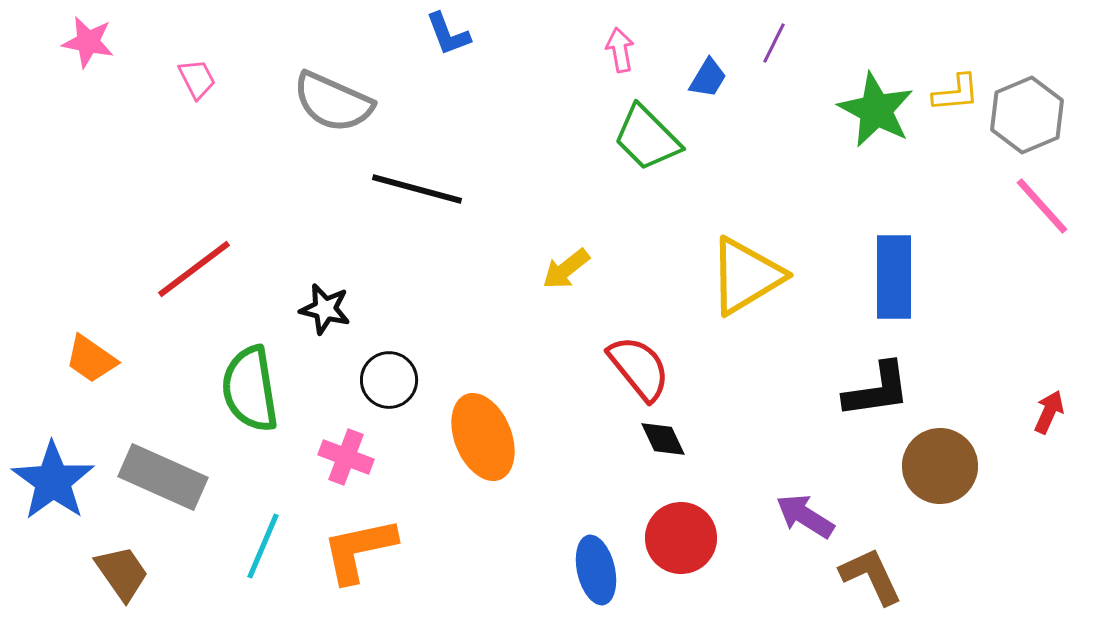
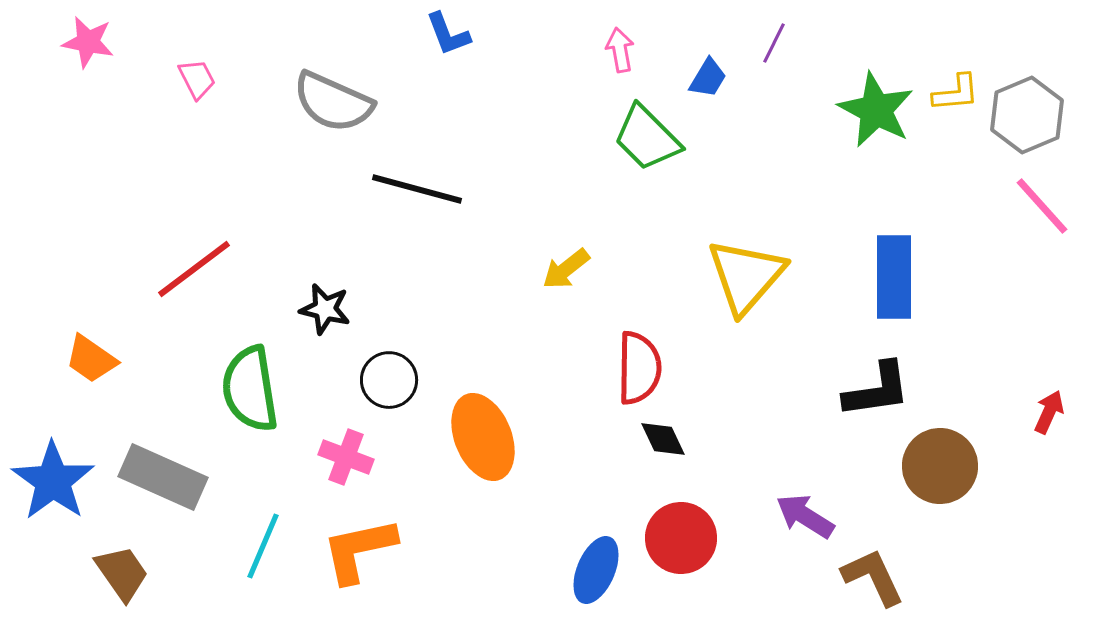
yellow triangle: rotated 18 degrees counterclockwise
red semicircle: rotated 40 degrees clockwise
blue ellipse: rotated 36 degrees clockwise
brown L-shape: moved 2 px right, 1 px down
